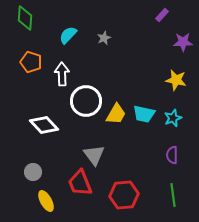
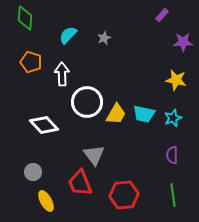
white circle: moved 1 px right, 1 px down
